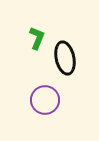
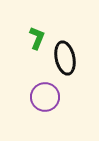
purple circle: moved 3 px up
